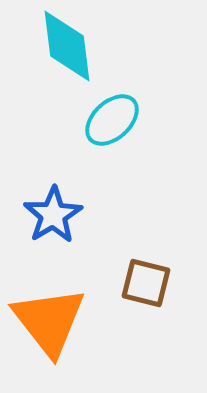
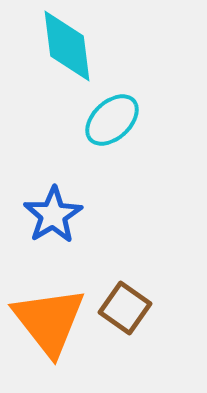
brown square: moved 21 px left, 25 px down; rotated 21 degrees clockwise
